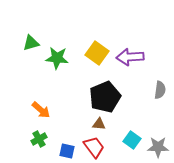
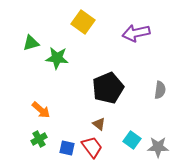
yellow square: moved 14 px left, 31 px up
purple arrow: moved 6 px right, 24 px up; rotated 8 degrees counterclockwise
black pentagon: moved 3 px right, 9 px up
brown triangle: rotated 32 degrees clockwise
red trapezoid: moved 2 px left
blue square: moved 3 px up
